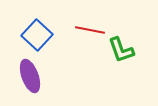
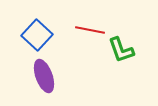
purple ellipse: moved 14 px right
